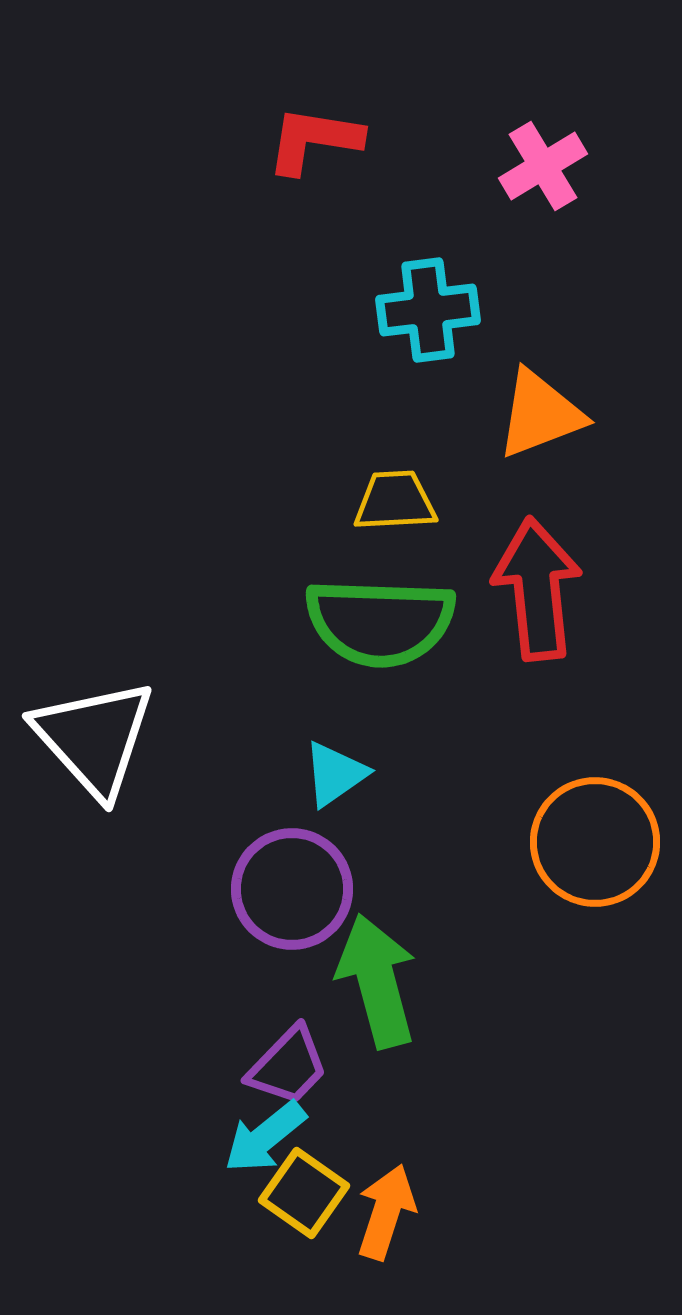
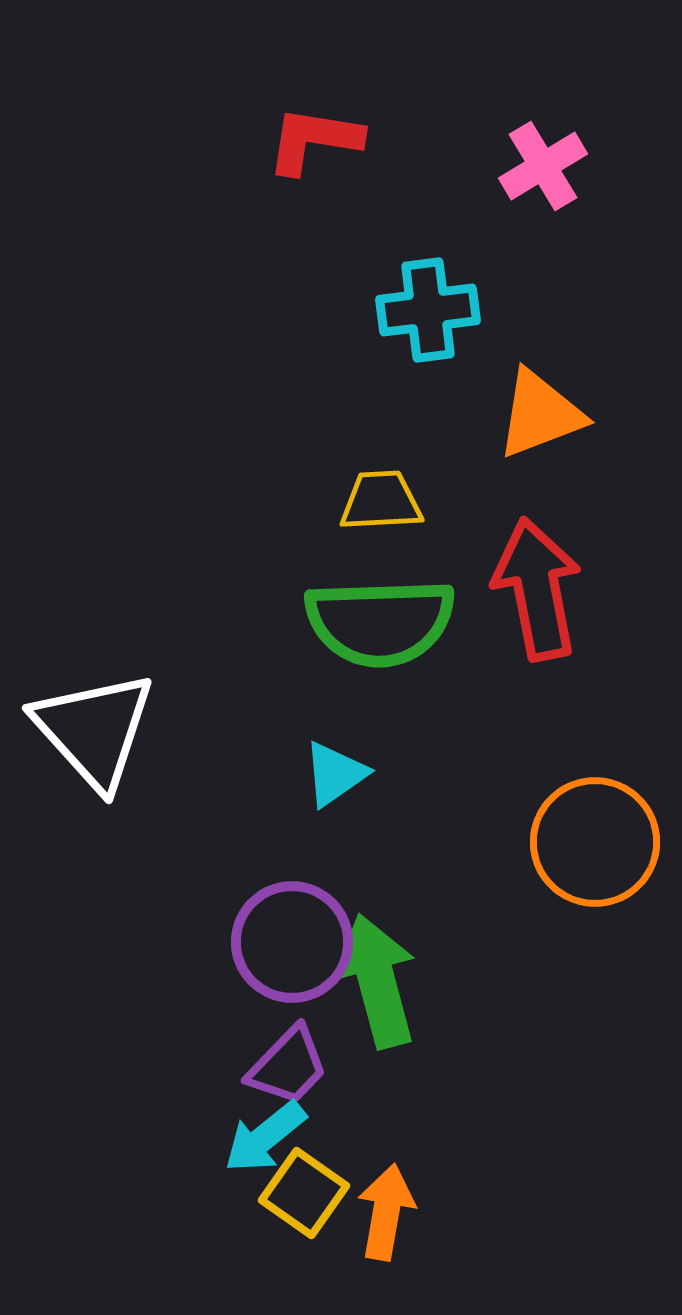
yellow trapezoid: moved 14 px left
red arrow: rotated 5 degrees counterclockwise
green semicircle: rotated 4 degrees counterclockwise
white triangle: moved 8 px up
purple circle: moved 53 px down
orange arrow: rotated 8 degrees counterclockwise
